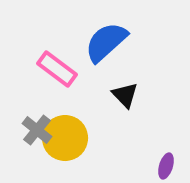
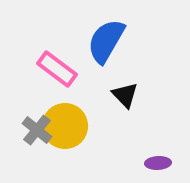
blue semicircle: moved 1 px up; rotated 18 degrees counterclockwise
yellow circle: moved 12 px up
purple ellipse: moved 8 px left, 3 px up; rotated 70 degrees clockwise
